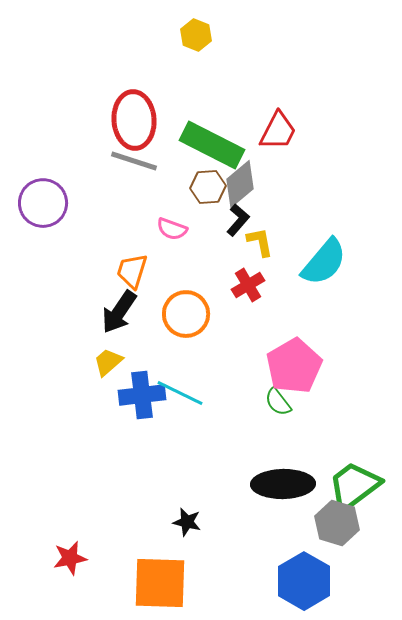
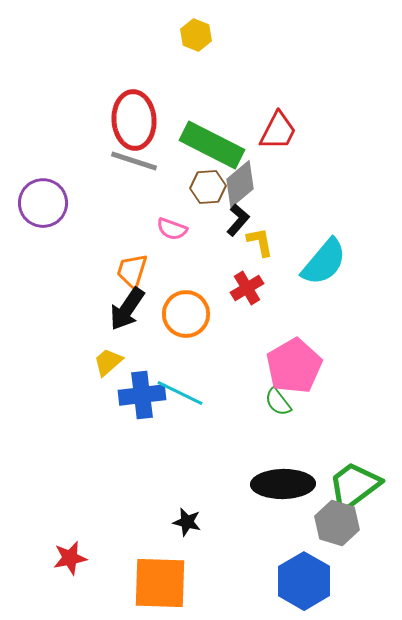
red cross: moved 1 px left, 3 px down
black arrow: moved 8 px right, 3 px up
